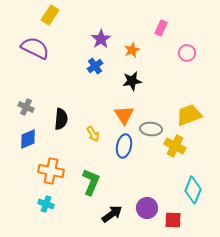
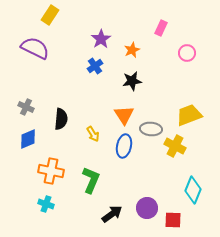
green L-shape: moved 2 px up
